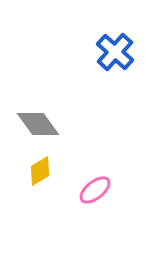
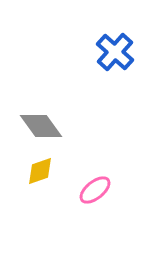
gray diamond: moved 3 px right, 2 px down
yellow diamond: rotated 12 degrees clockwise
